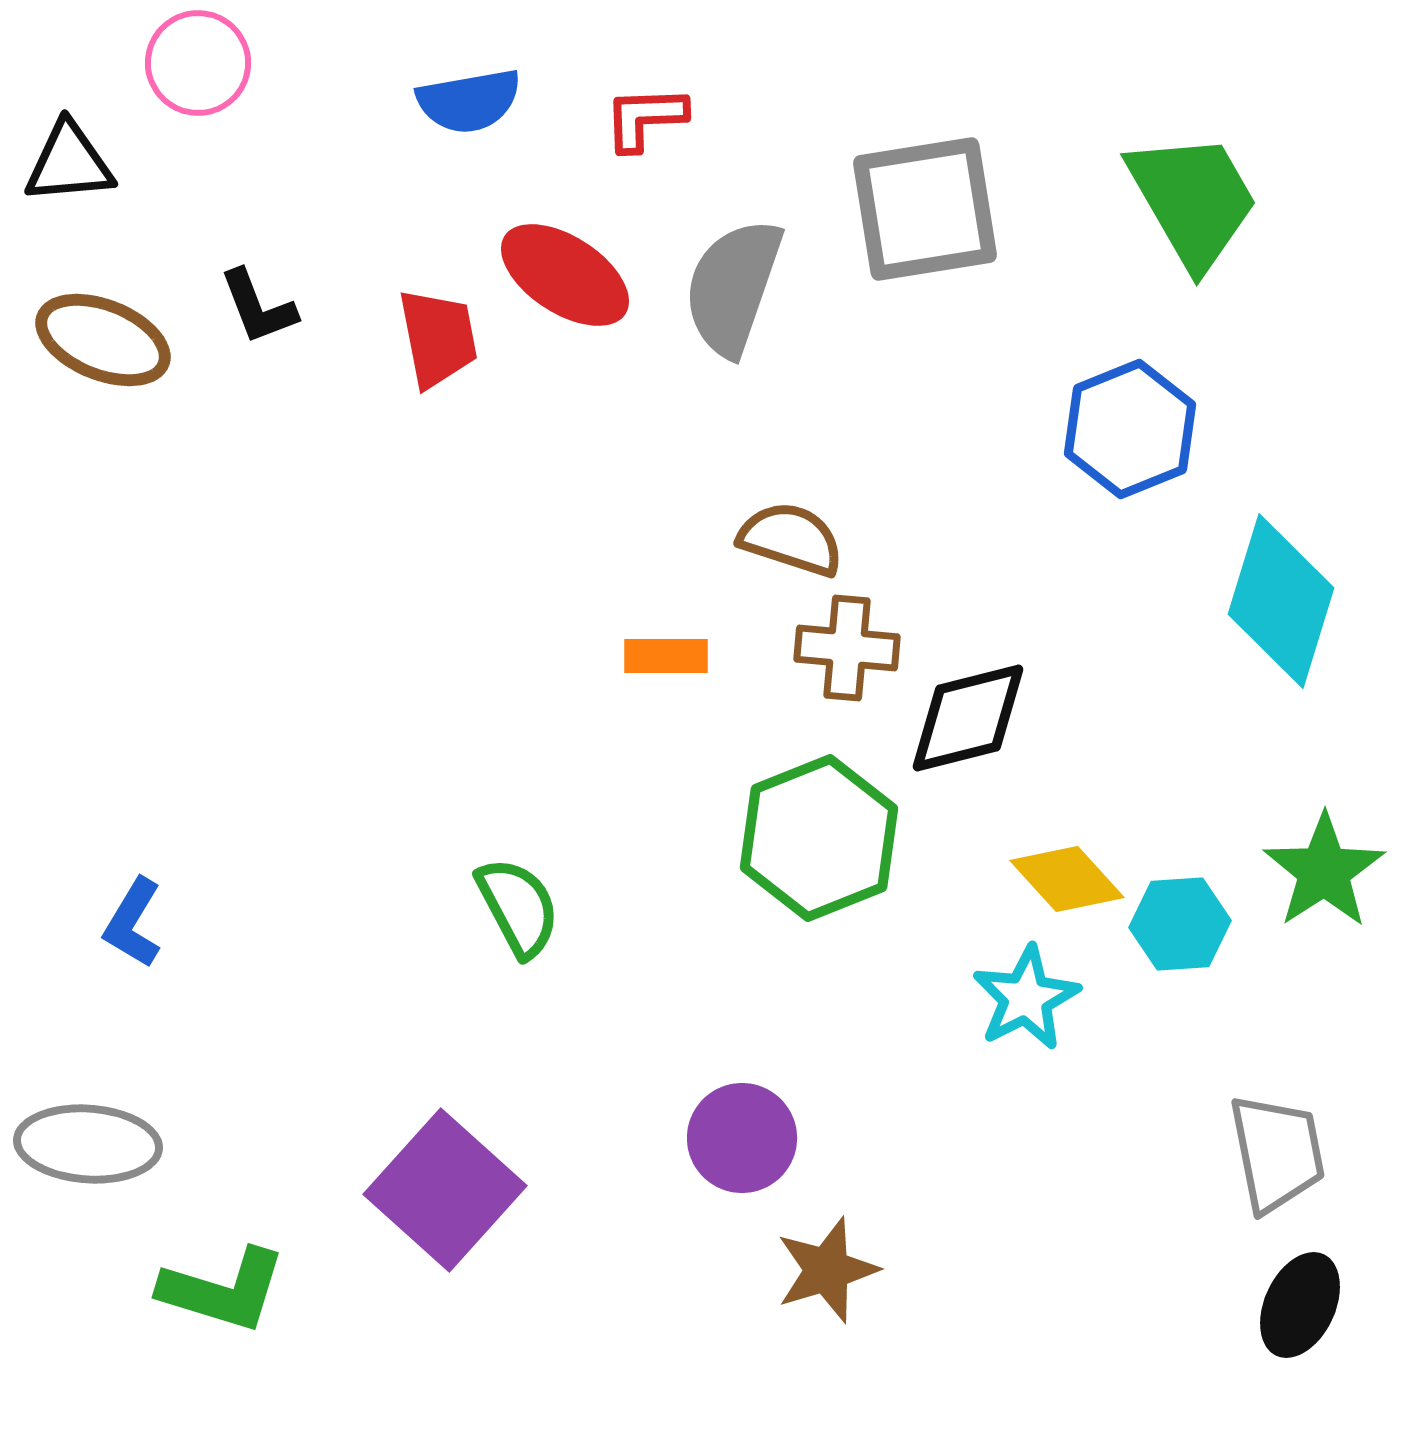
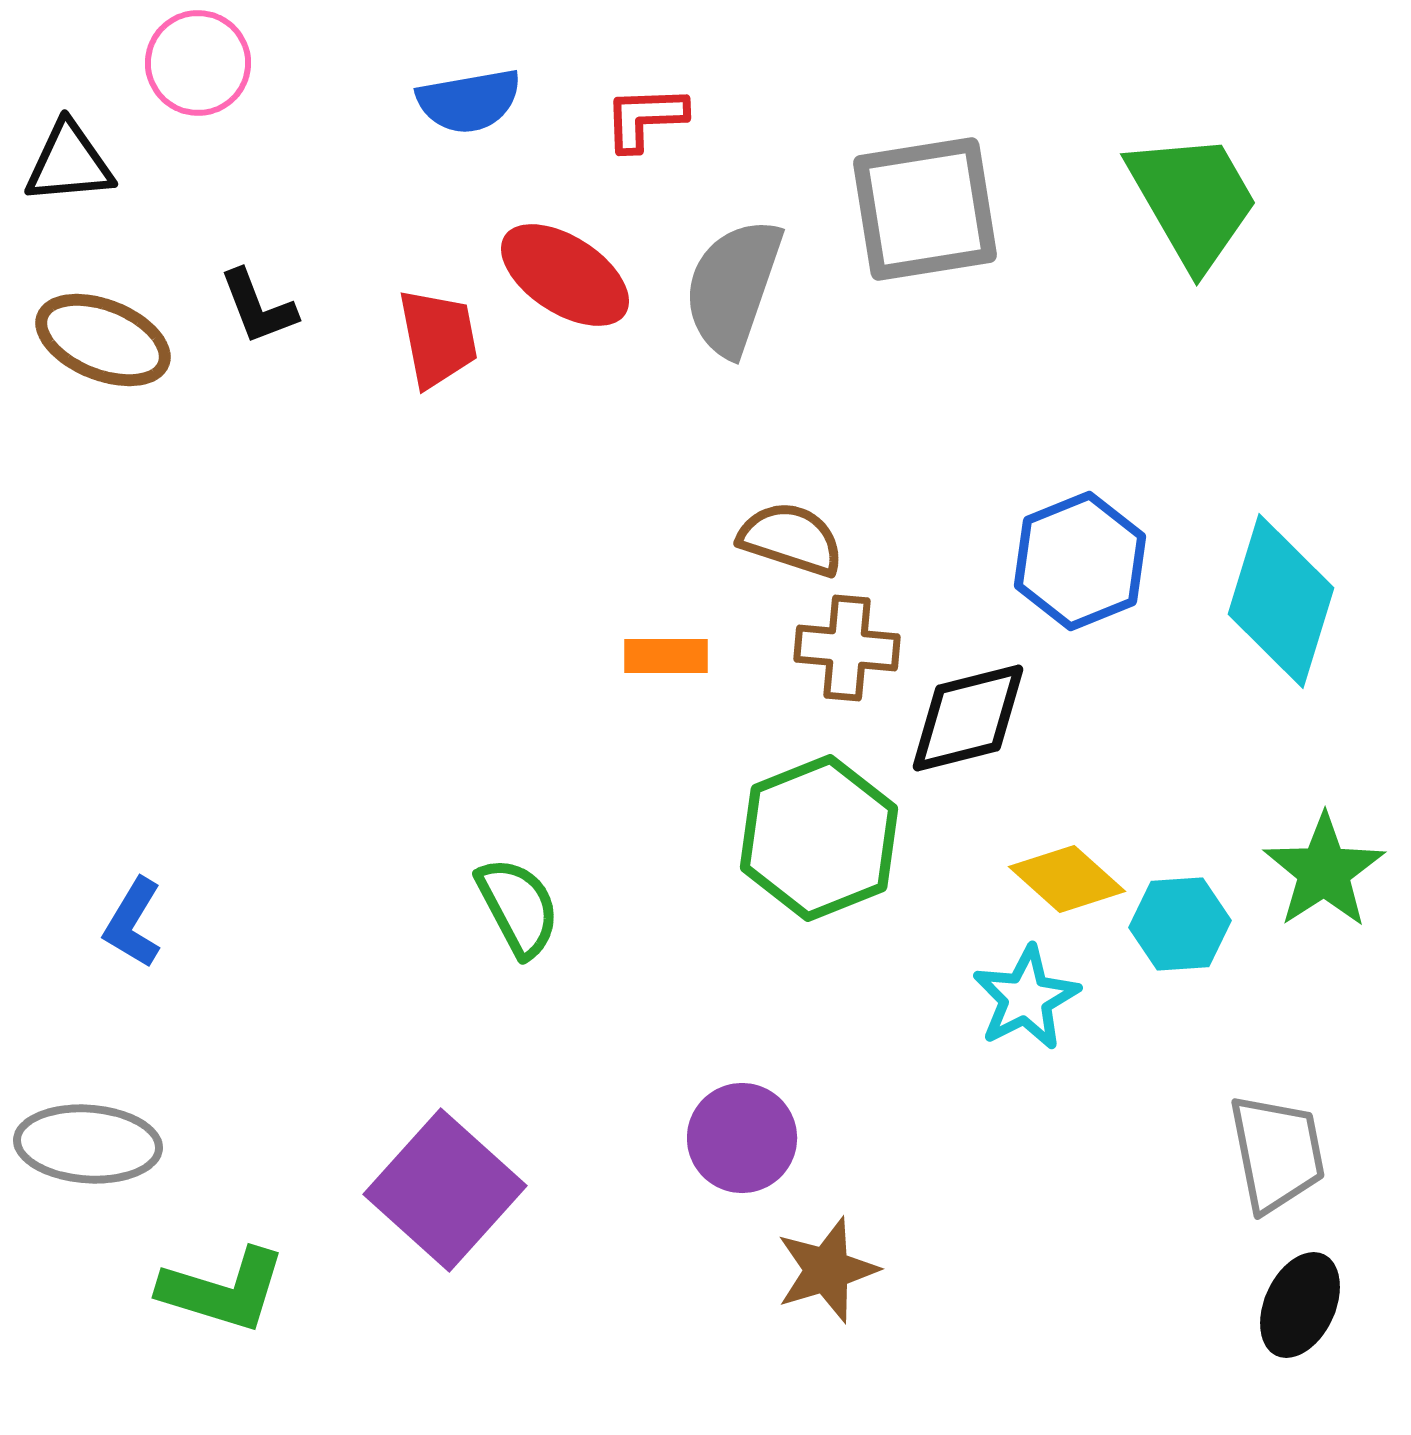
blue hexagon: moved 50 px left, 132 px down
yellow diamond: rotated 6 degrees counterclockwise
